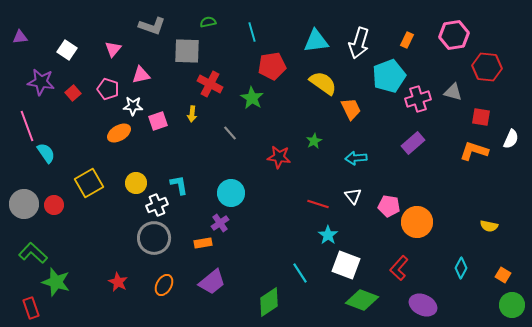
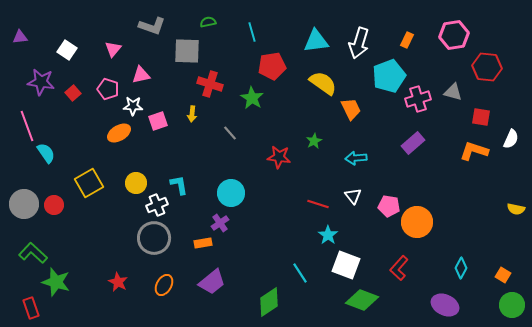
red cross at (210, 84): rotated 10 degrees counterclockwise
yellow semicircle at (489, 226): moved 27 px right, 17 px up
purple ellipse at (423, 305): moved 22 px right
